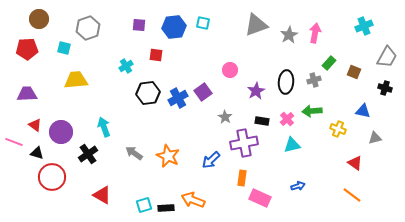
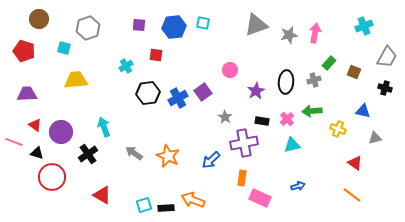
gray star at (289, 35): rotated 18 degrees clockwise
red pentagon at (27, 49): moved 3 px left, 2 px down; rotated 20 degrees clockwise
